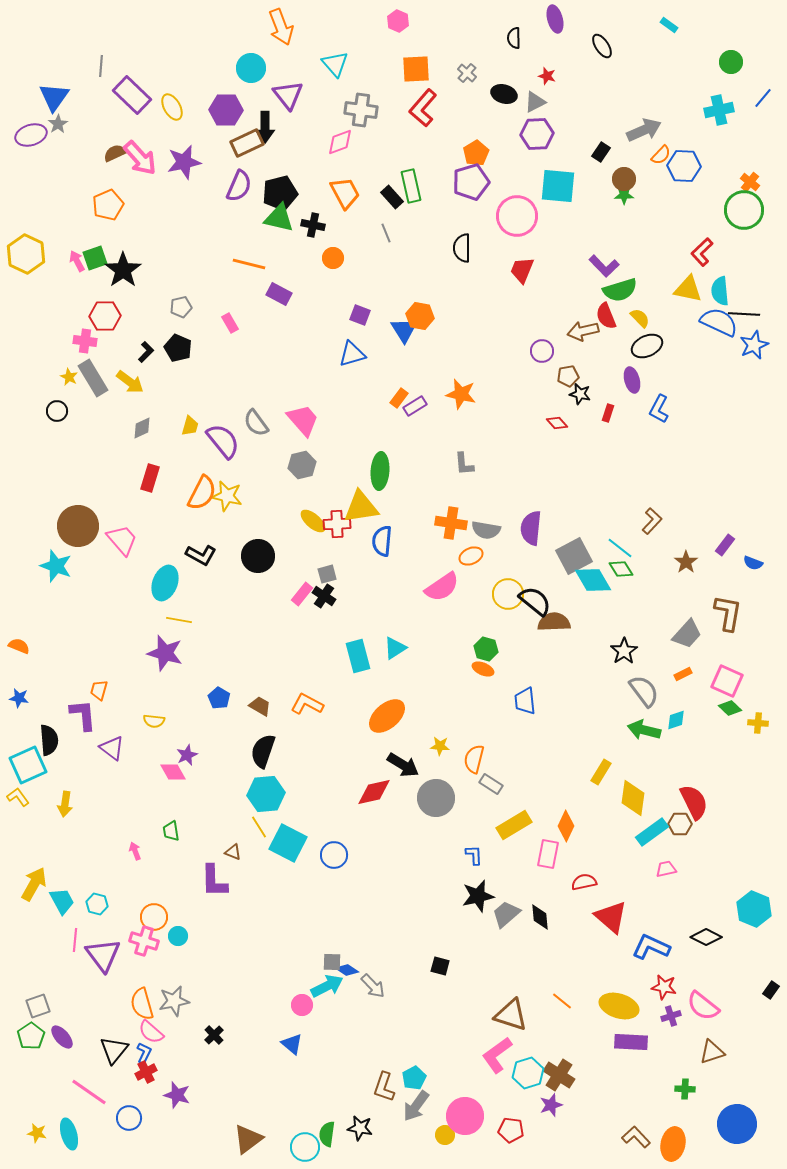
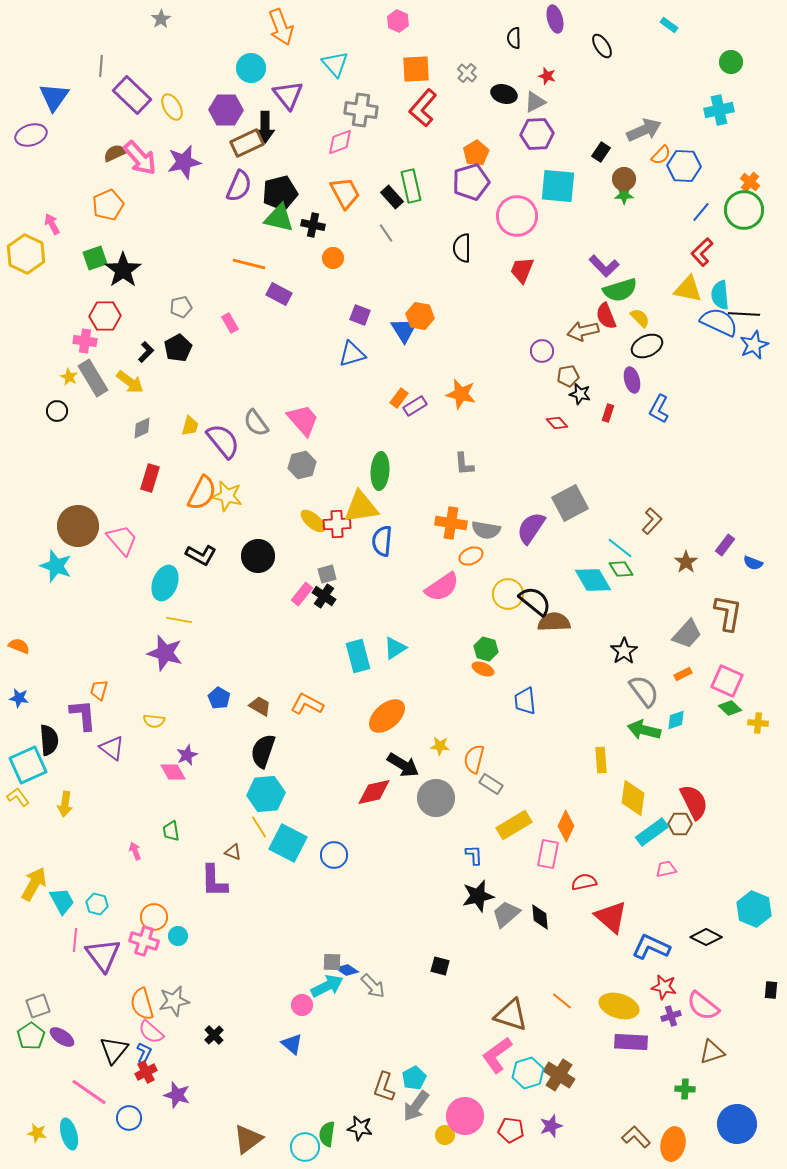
blue line at (763, 98): moved 62 px left, 114 px down
gray star at (58, 124): moved 103 px right, 105 px up
gray line at (386, 233): rotated 12 degrees counterclockwise
pink arrow at (77, 261): moved 25 px left, 37 px up
cyan semicircle at (720, 291): moved 4 px down
black pentagon at (178, 348): rotated 20 degrees clockwise
purple semicircle at (531, 528): rotated 28 degrees clockwise
gray square at (574, 556): moved 4 px left, 53 px up
yellow rectangle at (601, 772): moved 12 px up; rotated 35 degrees counterclockwise
black rectangle at (771, 990): rotated 30 degrees counterclockwise
purple ellipse at (62, 1037): rotated 15 degrees counterclockwise
purple star at (551, 1105): moved 21 px down
